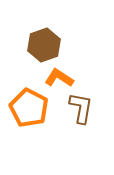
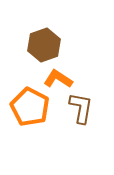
orange L-shape: moved 1 px left, 1 px down
orange pentagon: moved 1 px right, 1 px up
